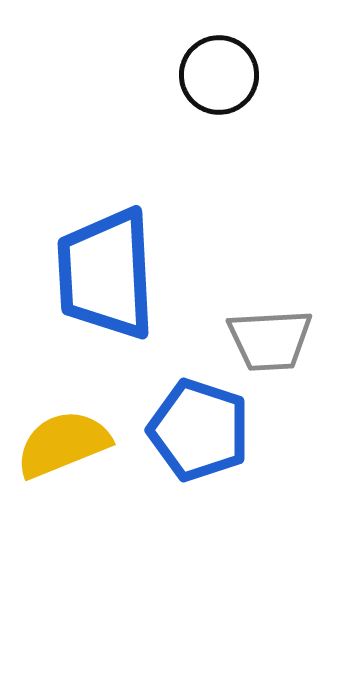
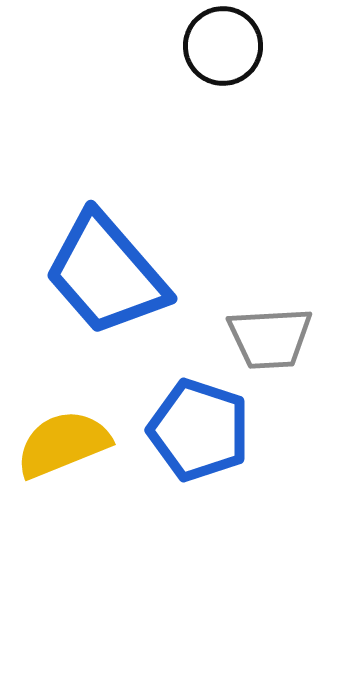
black circle: moved 4 px right, 29 px up
blue trapezoid: rotated 38 degrees counterclockwise
gray trapezoid: moved 2 px up
